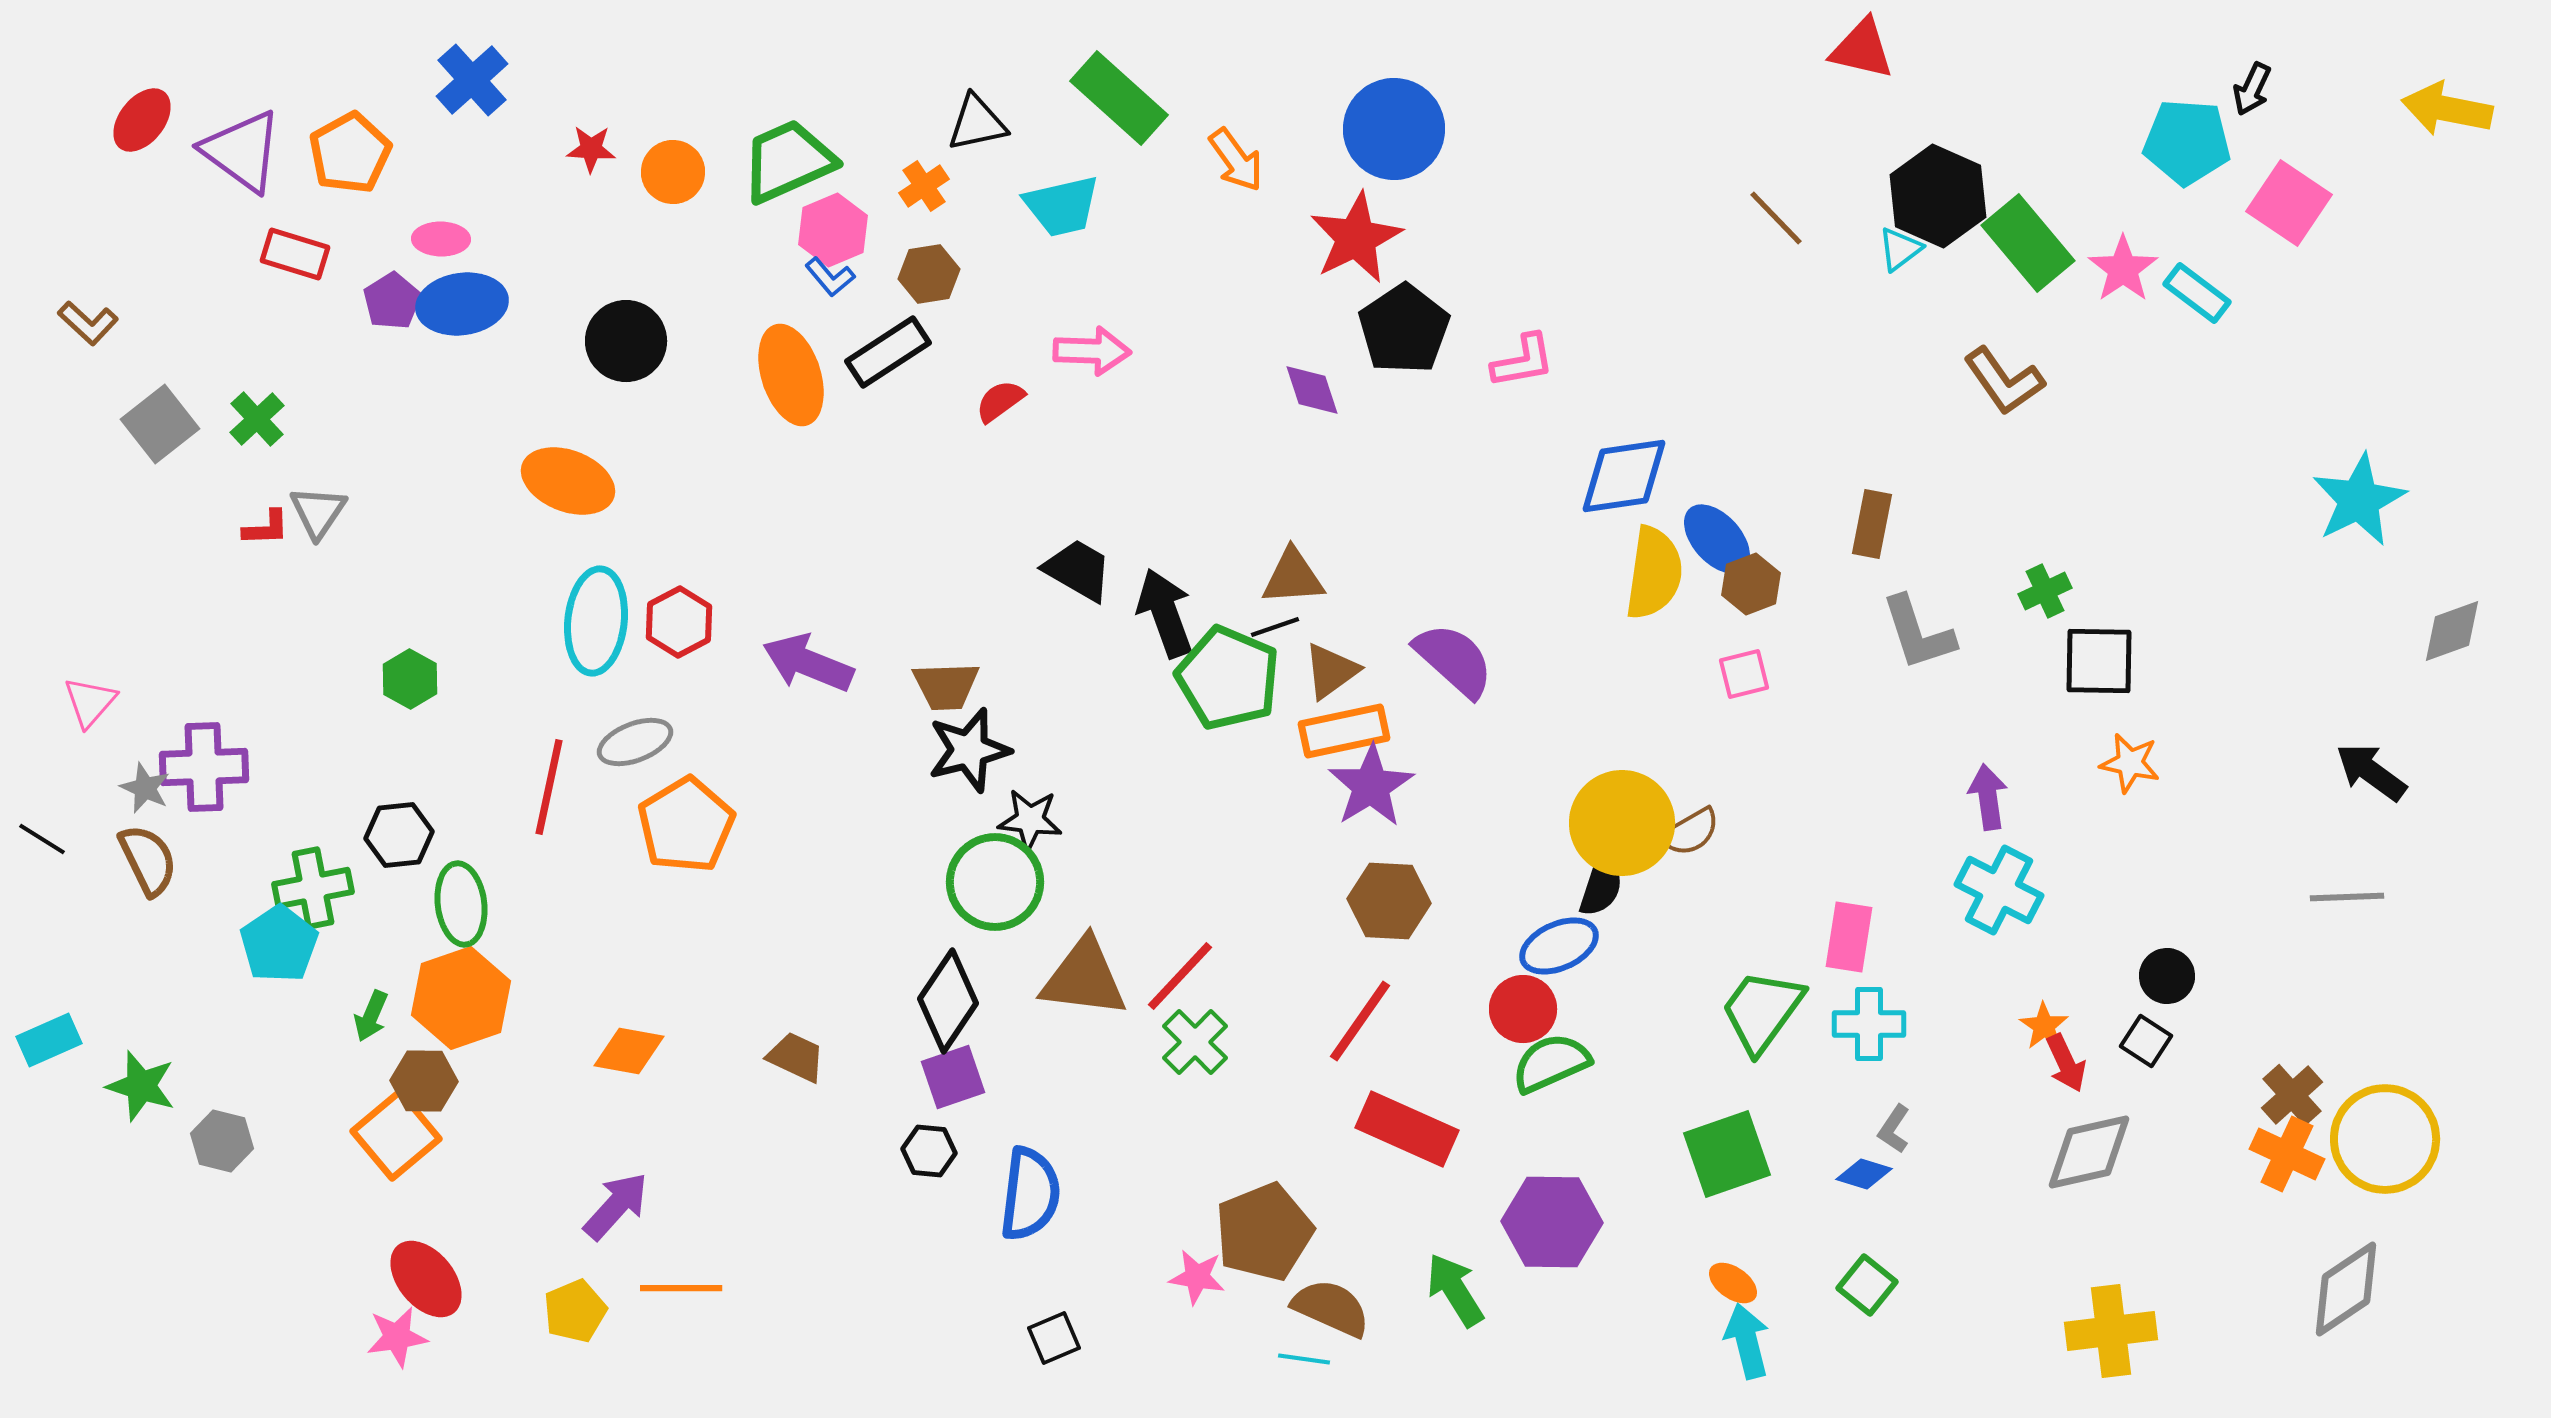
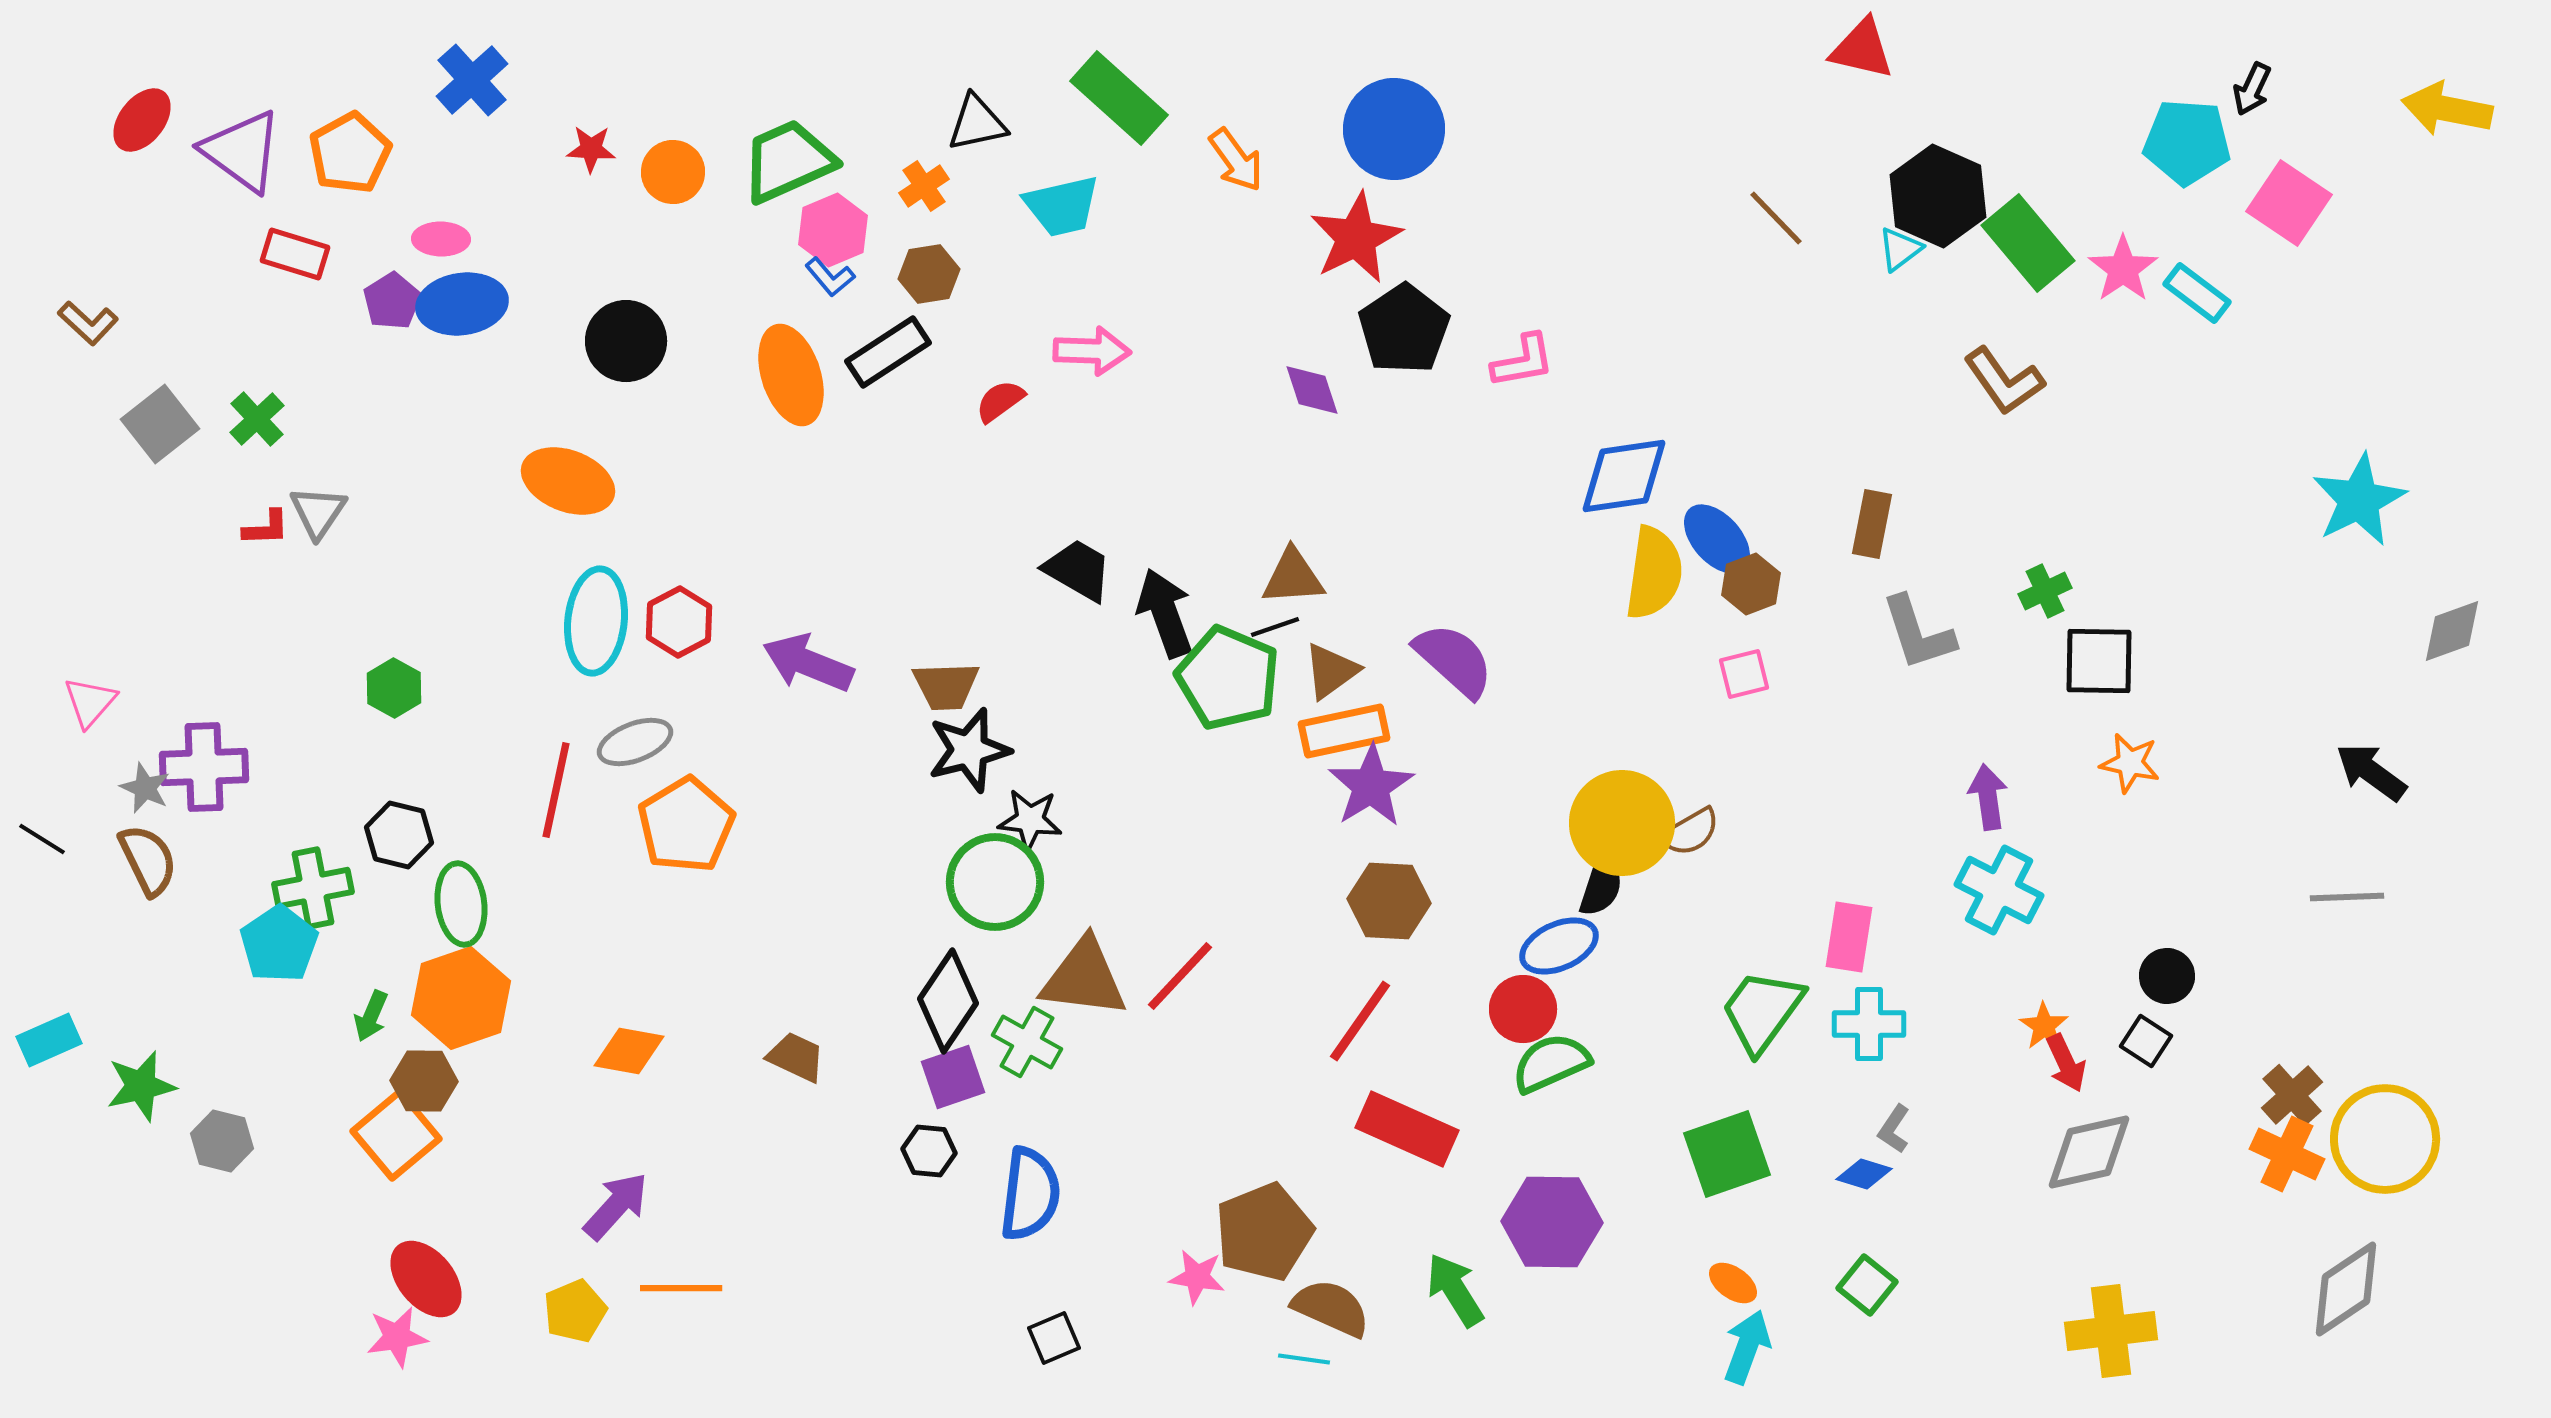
green hexagon at (410, 679): moved 16 px left, 9 px down
red line at (549, 787): moved 7 px right, 3 px down
black hexagon at (399, 835): rotated 20 degrees clockwise
green cross at (1195, 1042): moved 168 px left; rotated 16 degrees counterclockwise
green star at (141, 1086): rotated 30 degrees counterclockwise
cyan arrow at (1747, 1341): moved 6 px down; rotated 34 degrees clockwise
